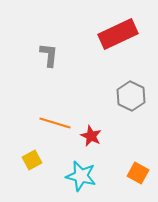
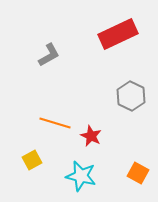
gray L-shape: rotated 55 degrees clockwise
